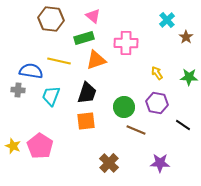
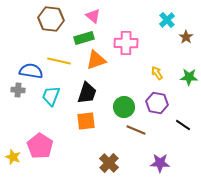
yellow star: moved 11 px down
